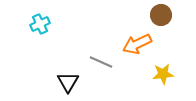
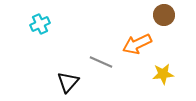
brown circle: moved 3 px right
black triangle: rotated 10 degrees clockwise
